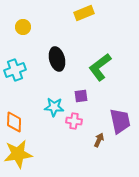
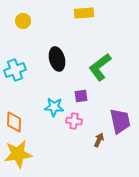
yellow rectangle: rotated 18 degrees clockwise
yellow circle: moved 6 px up
